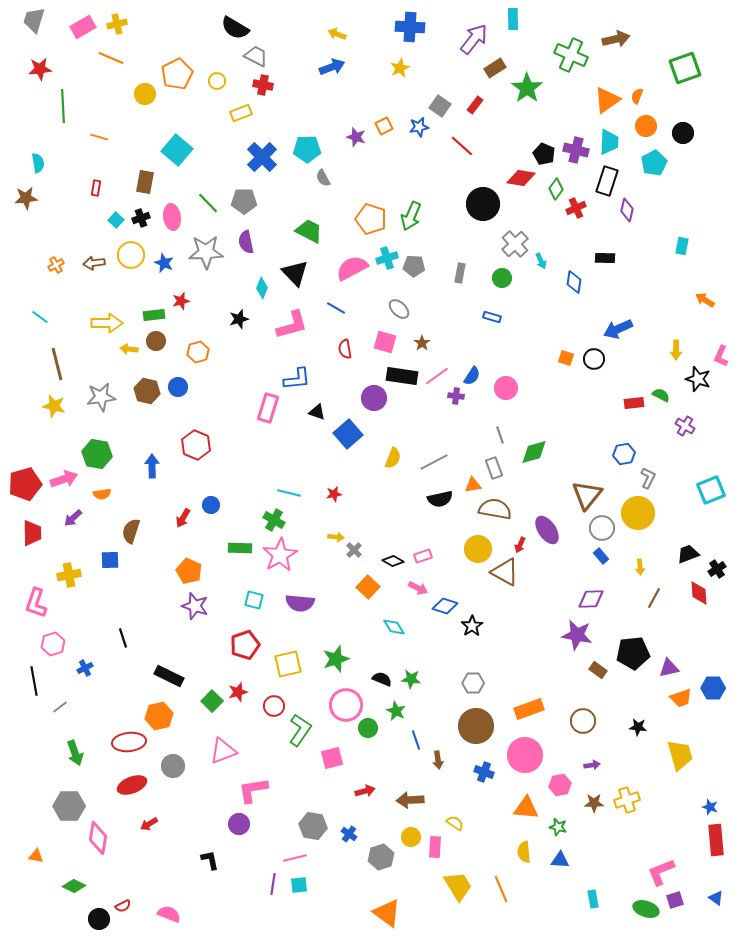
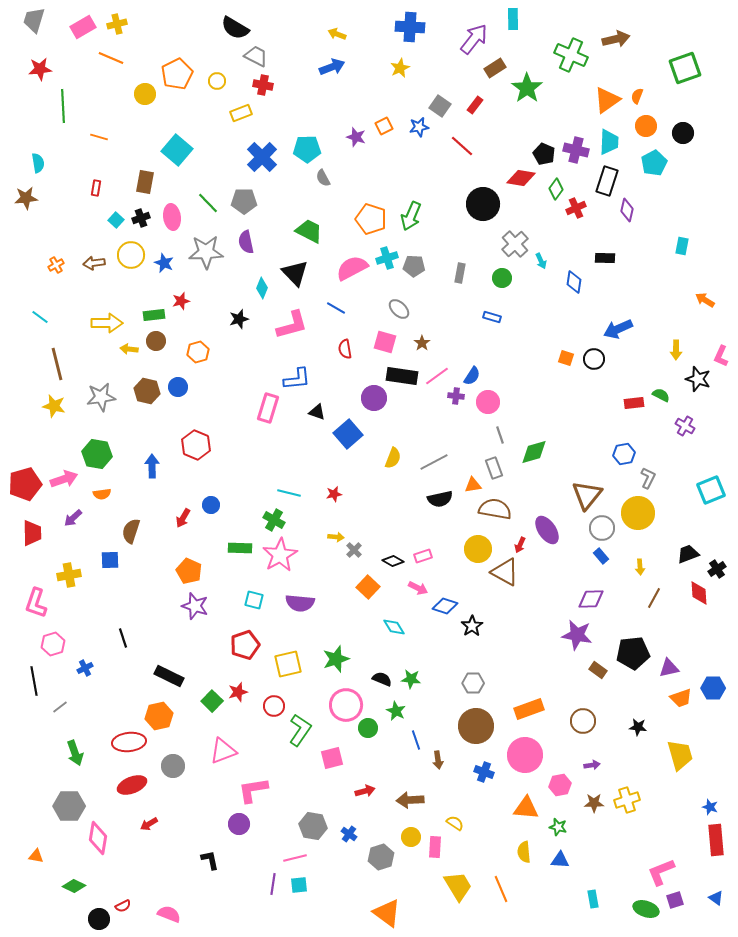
pink circle at (506, 388): moved 18 px left, 14 px down
